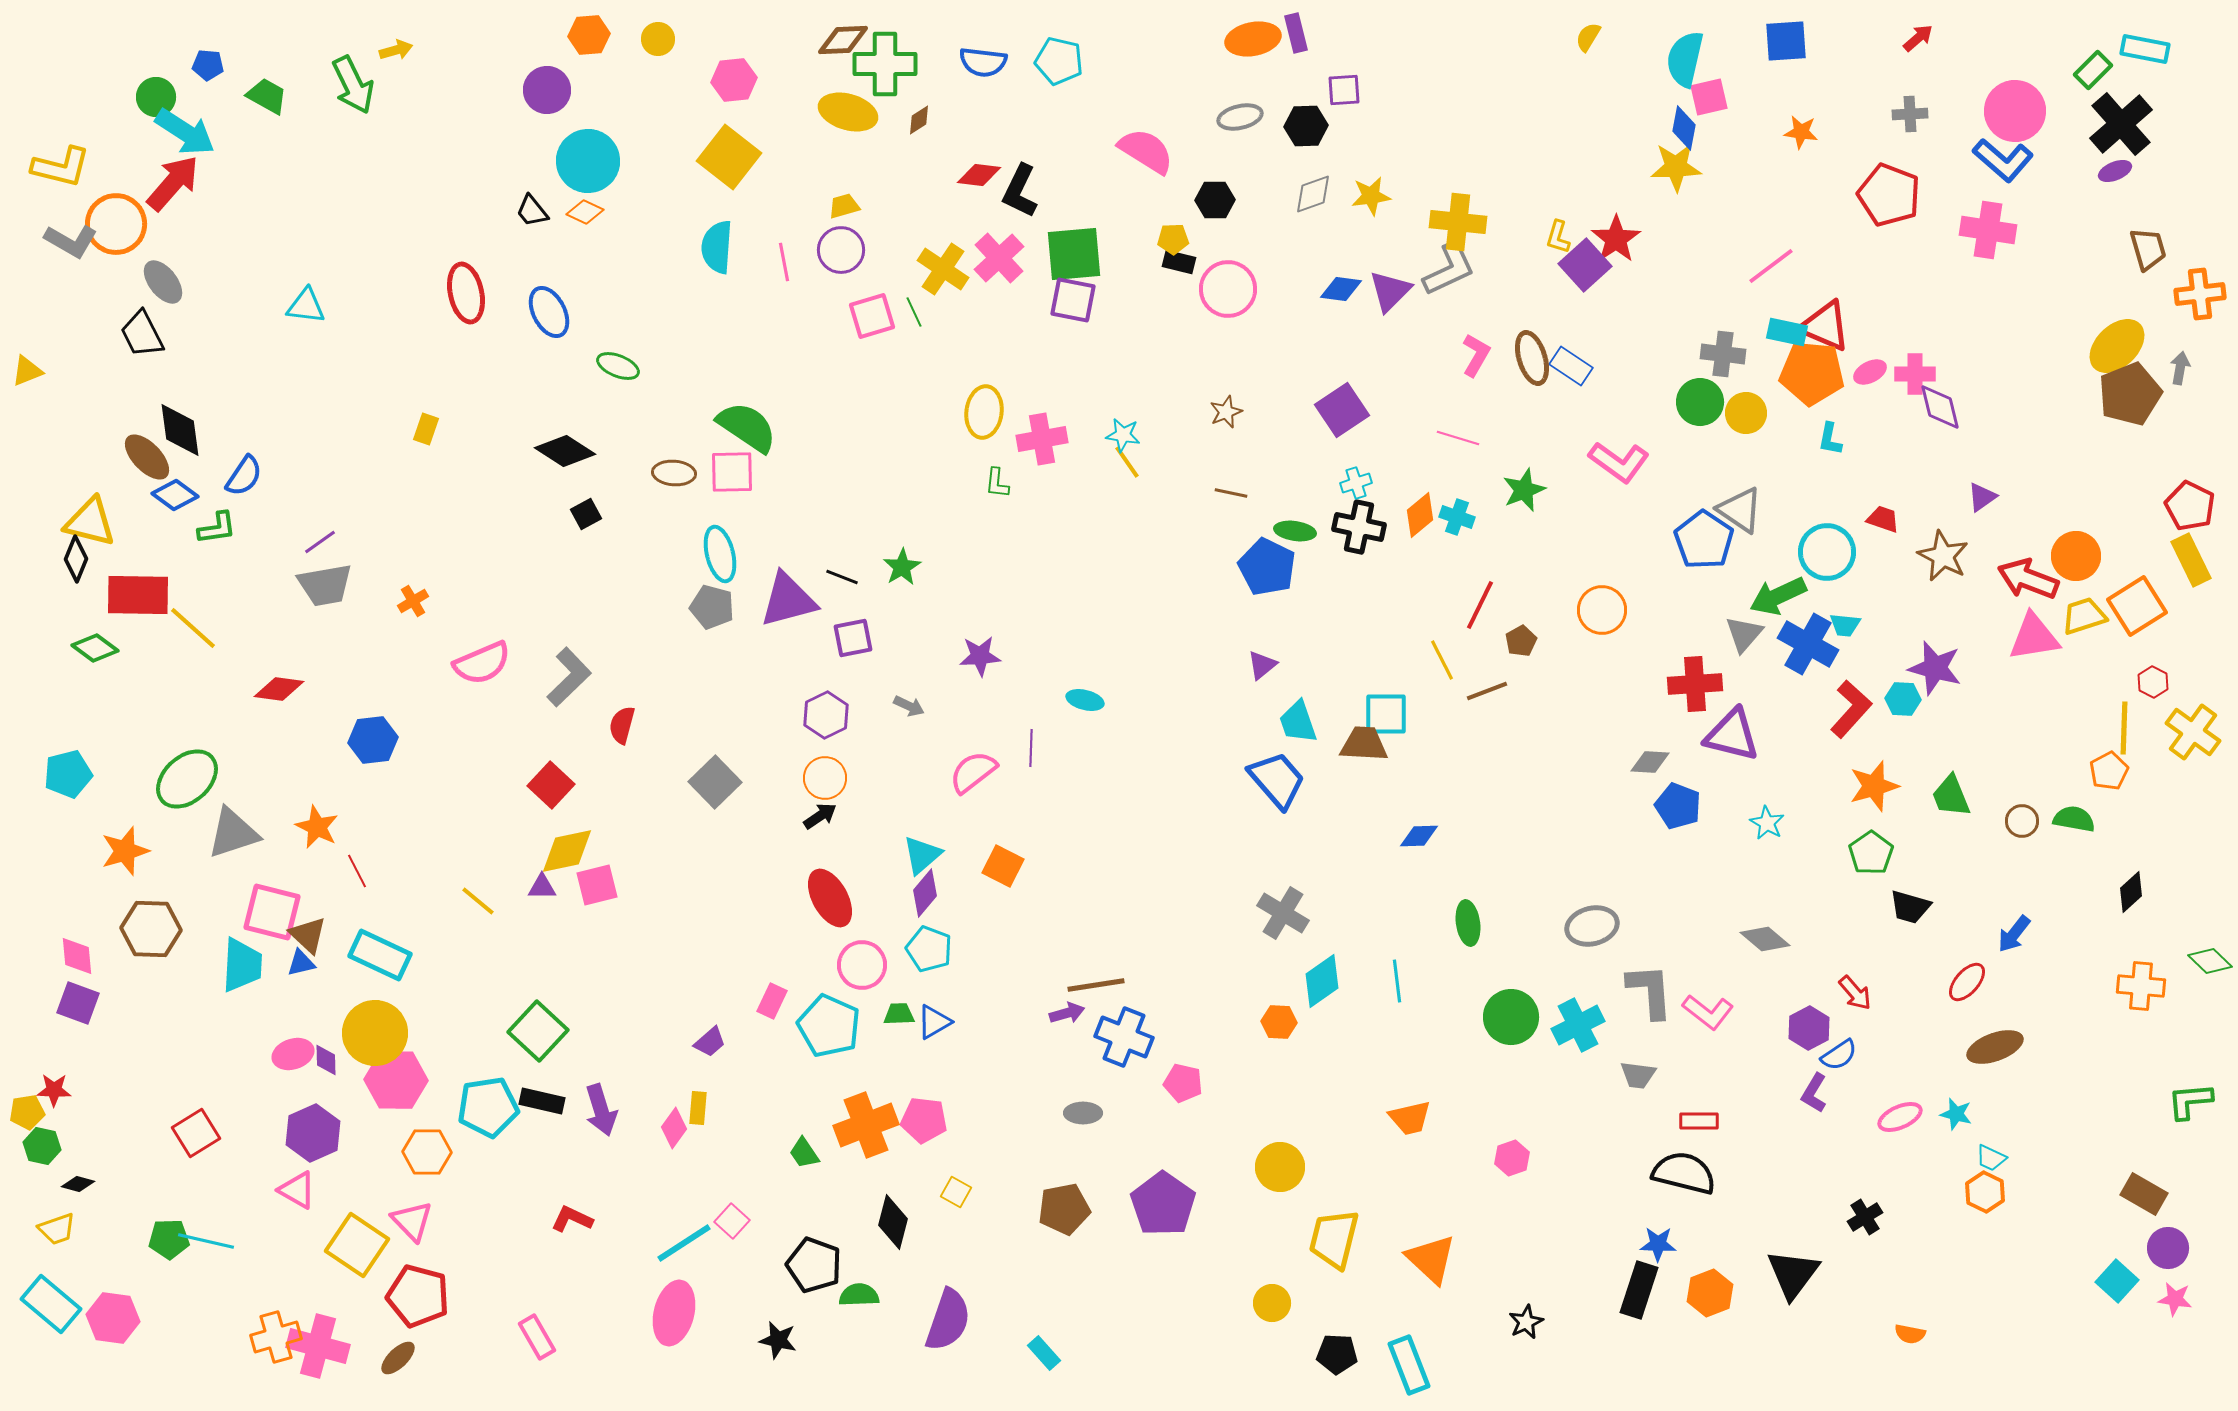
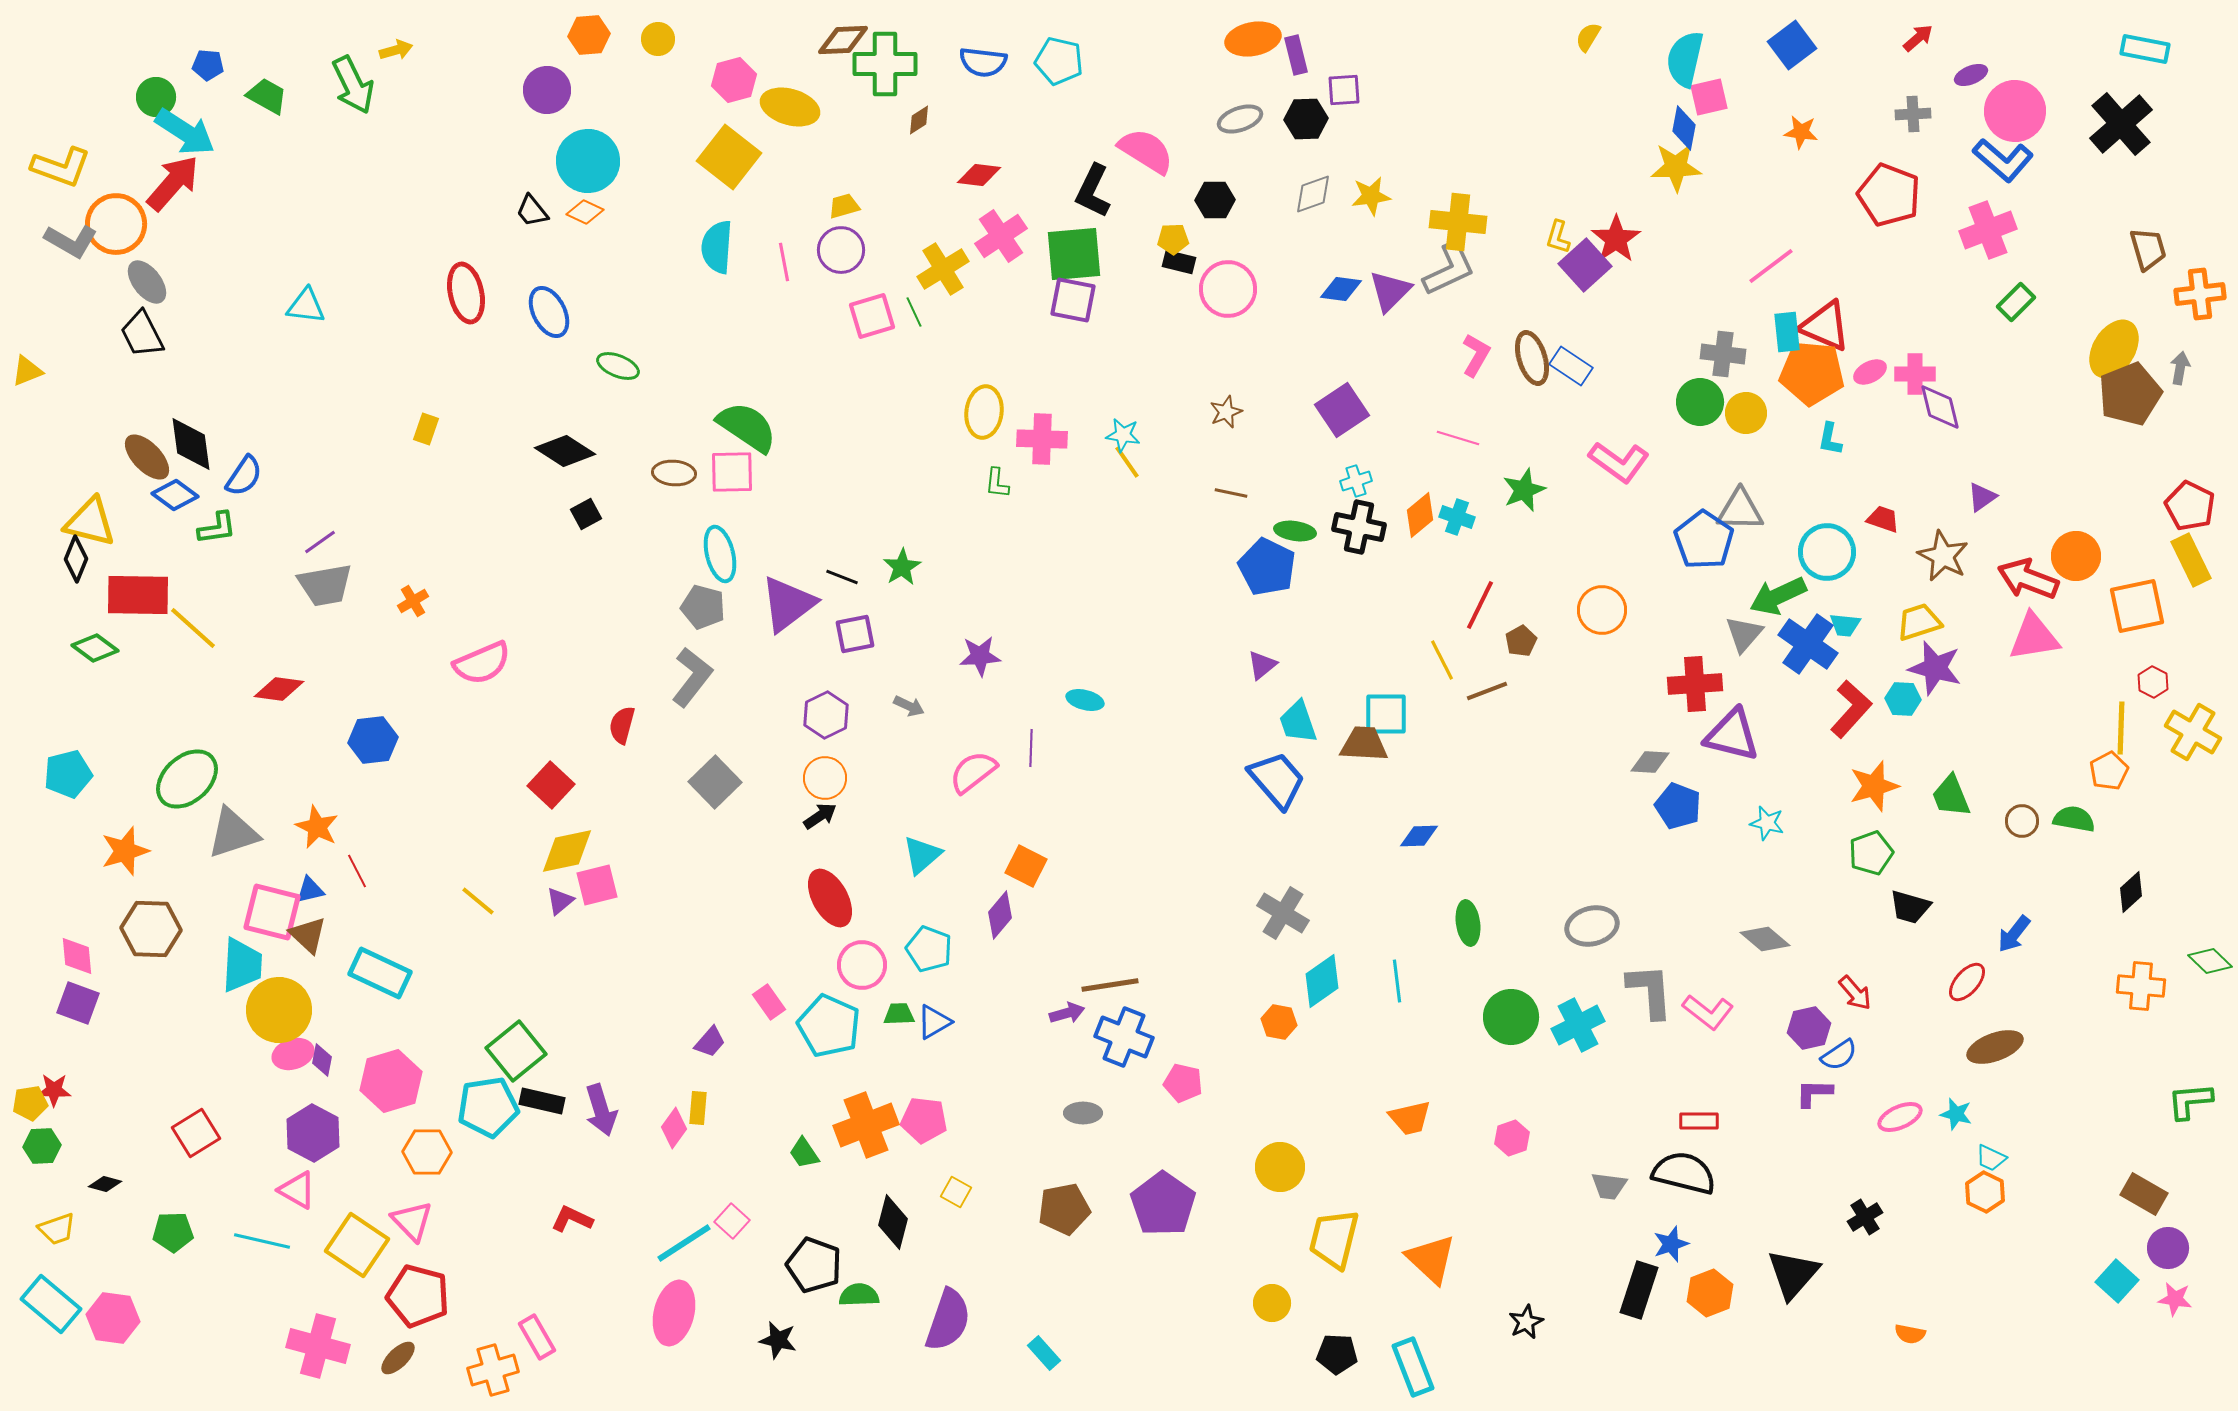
purple rectangle at (1296, 33): moved 22 px down
blue square at (1786, 41): moved 6 px right, 4 px down; rotated 33 degrees counterclockwise
green rectangle at (2093, 70): moved 77 px left, 232 px down
pink hexagon at (734, 80): rotated 9 degrees counterclockwise
yellow ellipse at (848, 112): moved 58 px left, 5 px up
gray cross at (1910, 114): moved 3 px right
gray ellipse at (1240, 117): moved 2 px down; rotated 6 degrees counterclockwise
black hexagon at (1306, 126): moved 7 px up
yellow L-shape at (61, 167): rotated 6 degrees clockwise
purple ellipse at (2115, 171): moved 144 px left, 96 px up
black L-shape at (1020, 191): moved 73 px right
pink cross at (1988, 230): rotated 30 degrees counterclockwise
pink cross at (999, 258): moved 2 px right, 22 px up; rotated 9 degrees clockwise
yellow cross at (943, 269): rotated 24 degrees clockwise
gray ellipse at (163, 282): moved 16 px left
cyan rectangle at (1787, 332): rotated 72 degrees clockwise
yellow ellipse at (2117, 346): moved 3 px left, 3 px down; rotated 14 degrees counterclockwise
black diamond at (180, 430): moved 11 px right, 14 px down
pink cross at (1042, 439): rotated 12 degrees clockwise
cyan cross at (1356, 483): moved 2 px up
gray triangle at (1740, 510): rotated 33 degrees counterclockwise
purple triangle at (788, 600): moved 4 px down; rotated 22 degrees counterclockwise
orange square at (2137, 606): rotated 20 degrees clockwise
gray pentagon at (712, 607): moved 9 px left
yellow trapezoid at (2084, 616): moved 165 px left, 6 px down
purple square at (853, 638): moved 2 px right, 4 px up
blue cross at (1808, 644): rotated 6 degrees clockwise
gray L-shape at (569, 677): moved 123 px right; rotated 8 degrees counterclockwise
yellow line at (2124, 728): moved 3 px left
yellow cross at (2193, 732): rotated 6 degrees counterclockwise
cyan star at (1767, 823): rotated 16 degrees counterclockwise
green pentagon at (1871, 853): rotated 15 degrees clockwise
orange square at (1003, 866): moved 23 px right
purple triangle at (542, 887): moved 18 px right, 14 px down; rotated 40 degrees counterclockwise
purple diamond at (925, 893): moved 75 px right, 22 px down
cyan rectangle at (380, 955): moved 18 px down
blue triangle at (301, 963): moved 9 px right, 73 px up
brown line at (1096, 985): moved 14 px right
pink rectangle at (772, 1001): moved 3 px left, 1 px down; rotated 60 degrees counterclockwise
orange hexagon at (1279, 1022): rotated 8 degrees clockwise
purple hexagon at (1809, 1028): rotated 15 degrees clockwise
green square at (538, 1031): moved 22 px left, 20 px down; rotated 8 degrees clockwise
yellow circle at (375, 1033): moved 96 px left, 23 px up
purple trapezoid at (710, 1042): rotated 8 degrees counterclockwise
purple diamond at (326, 1060): moved 4 px left; rotated 12 degrees clockwise
gray trapezoid at (1638, 1075): moved 29 px left, 111 px down
pink hexagon at (396, 1080): moved 5 px left, 1 px down; rotated 18 degrees counterclockwise
purple L-shape at (1814, 1093): rotated 60 degrees clockwise
yellow pentagon at (27, 1112): moved 3 px right, 9 px up
purple hexagon at (313, 1133): rotated 8 degrees counterclockwise
green hexagon at (42, 1146): rotated 15 degrees counterclockwise
pink hexagon at (1512, 1158): moved 20 px up
black diamond at (78, 1184): moved 27 px right
green pentagon at (169, 1239): moved 4 px right, 7 px up
cyan line at (206, 1241): moved 56 px right
blue star at (1658, 1244): moved 13 px right; rotated 21 degrees counterclockwise
black triangle at (1793, 1274): rotated 4 degrees clockwise
orange cross at (276, 1337): moved 217 px right, 33 px down
cyan rectangle at (1409, 1365): moved 4 px right, 2 px down
